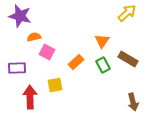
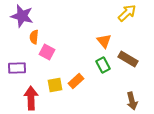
purple star: moved 2 px right
orange semicircle: rotated 72 degrees counterclockwise
orange triangle: moved 2 px right; rotated 14 degrees counterclockwise
orange rectangle: moved 19 px down
red arrow: moved 1 px right, 1 px down
brown arrow: moved 1 px left, 1 px up
